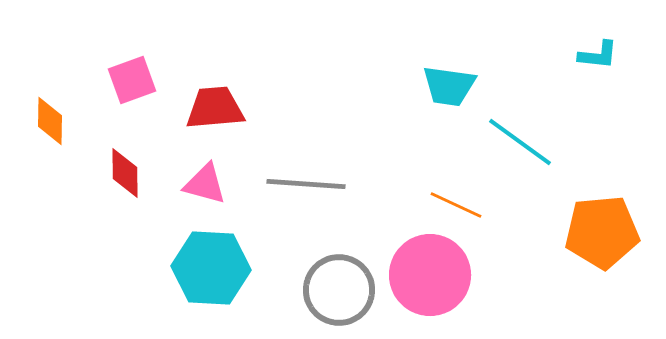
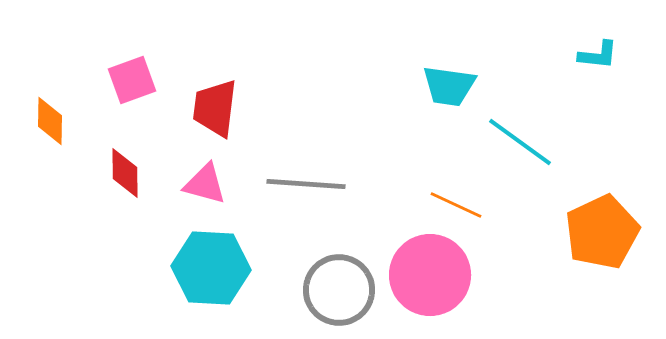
red trapezoid: rotated 78 degrees counterclockwise
orange pentagon: rotated 20 degrees counterclockwise
